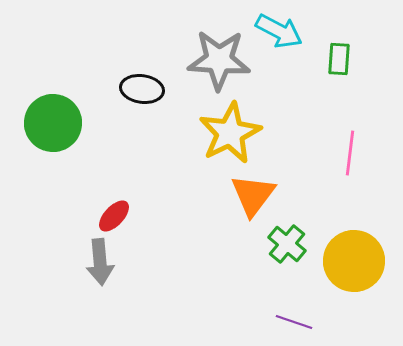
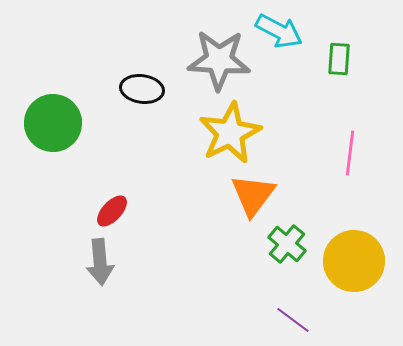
red ellipse: moved 2 px left, 5 px up
purple line: moved 1 px left, 2 px up; rotated 18 degrees clockwise
